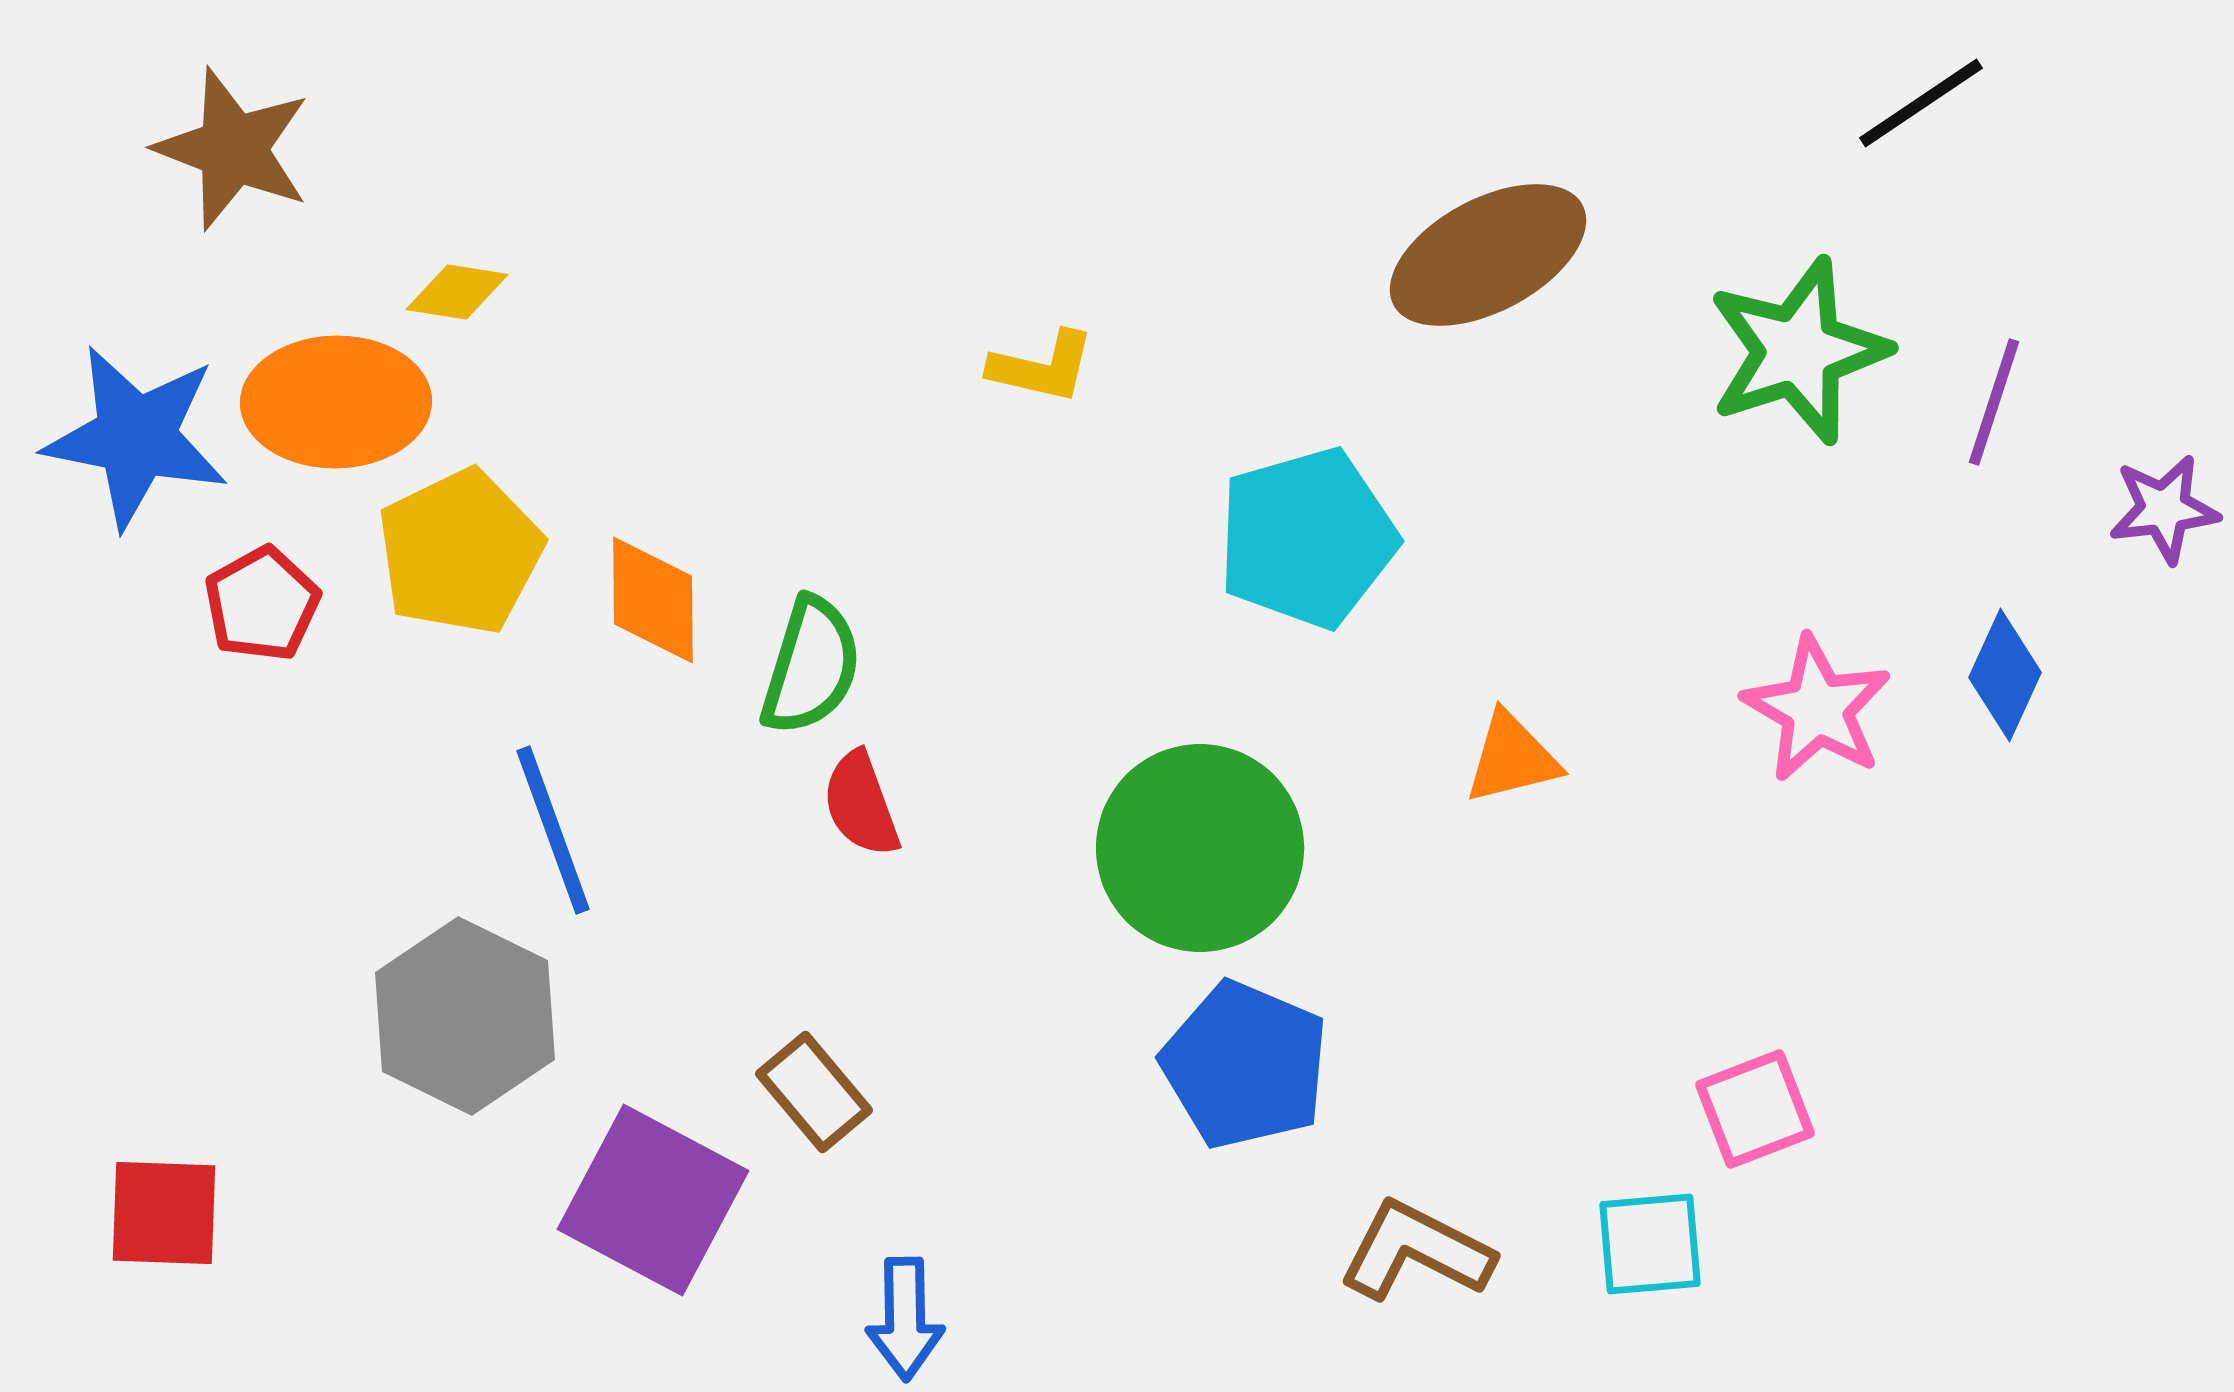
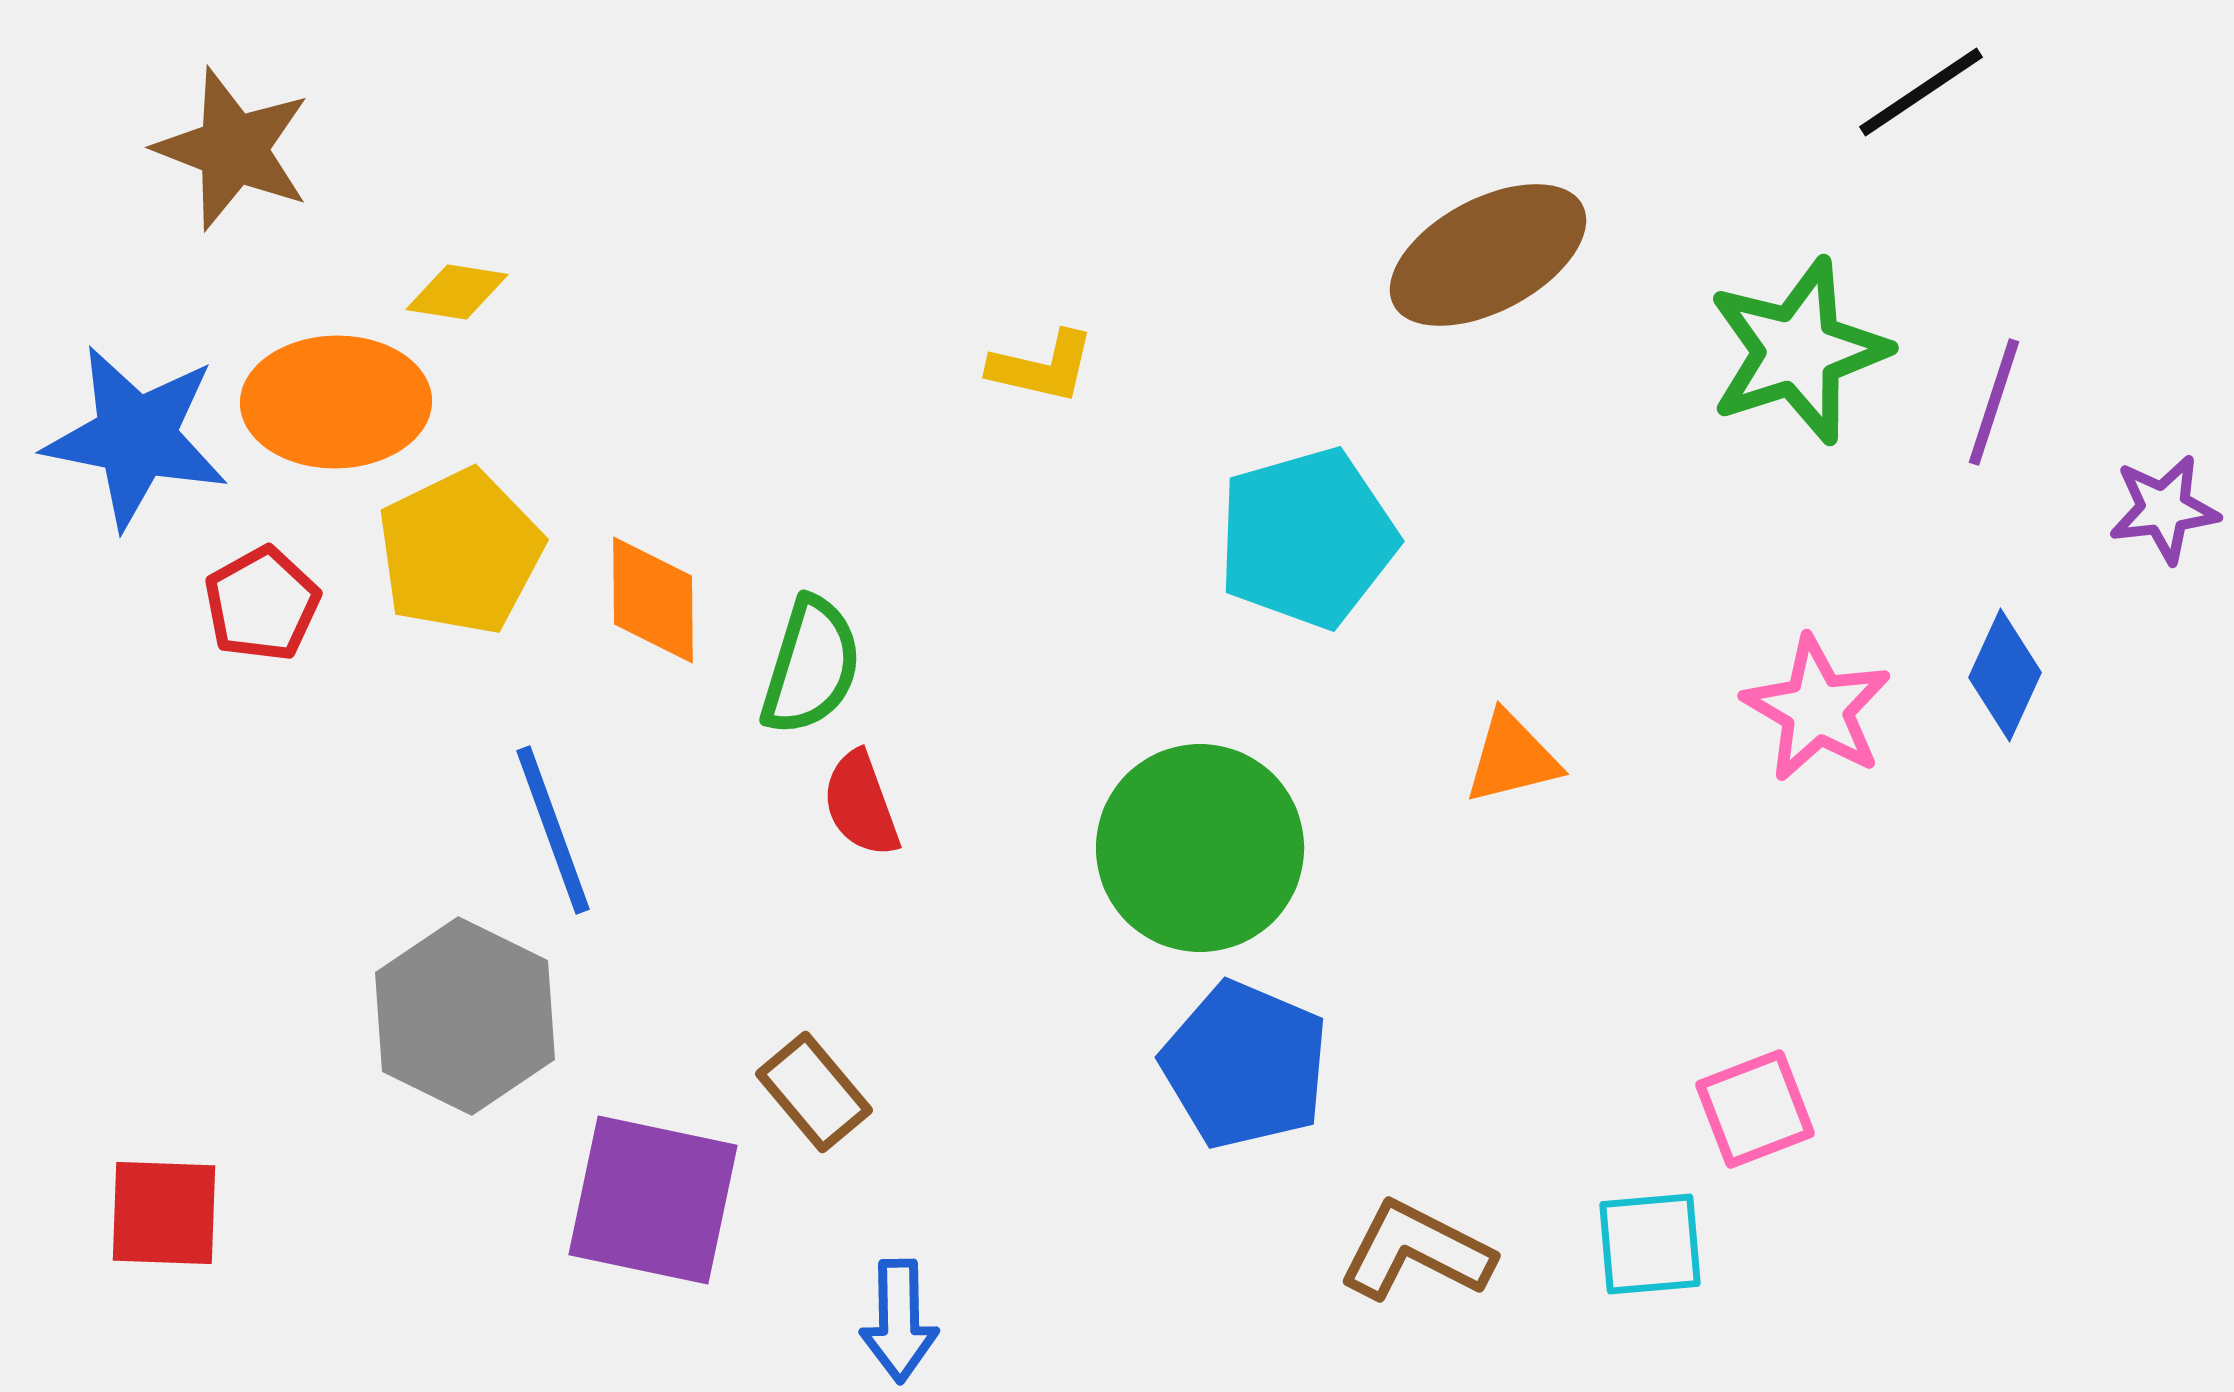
black line: moved 11 px up
purple square: rotated 16 degrees counterclockwise
blue arrow: moved 6 px left, 2 px down
